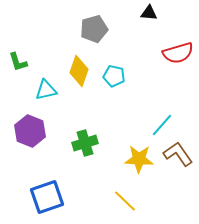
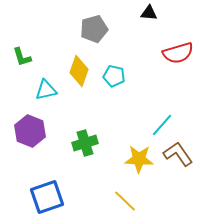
green L-shape: moved 4 px right, 5 px up
